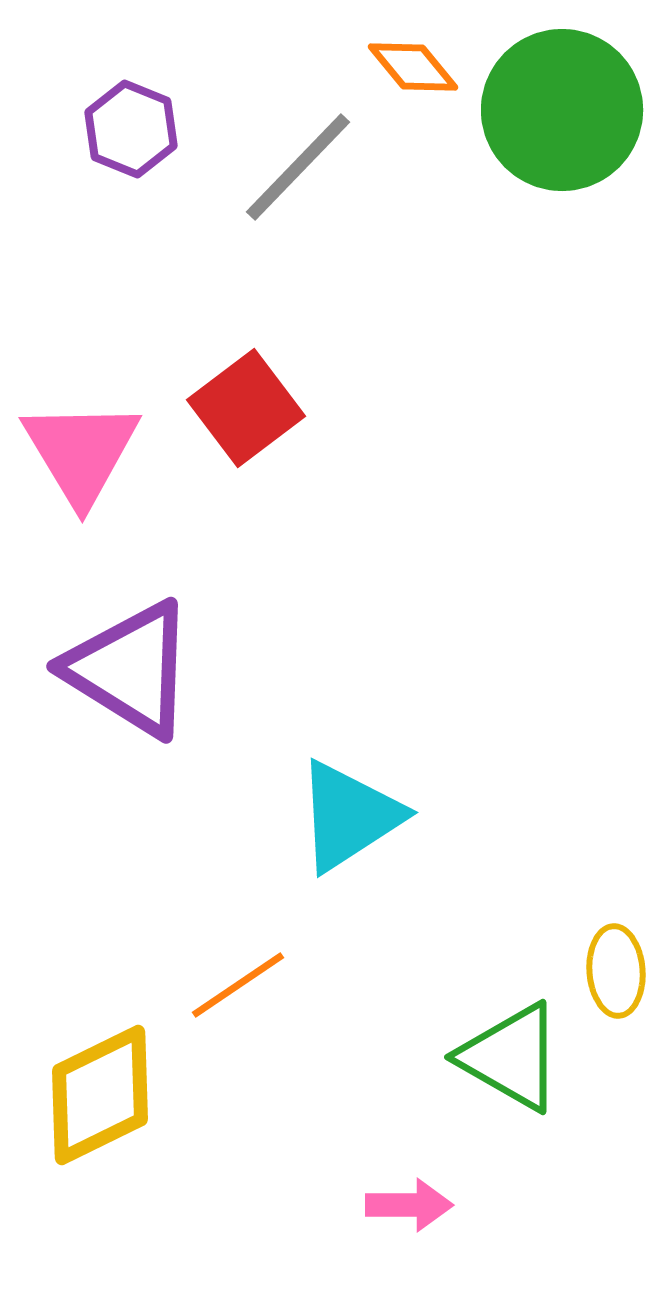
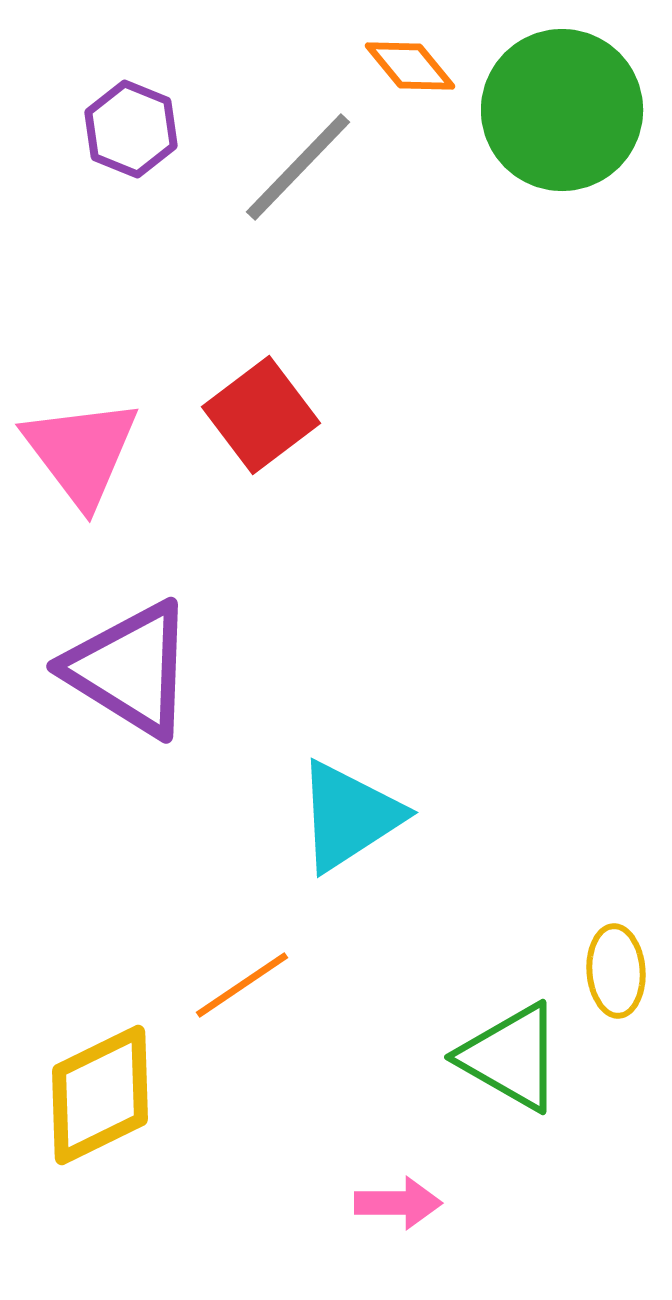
orange diamond: moved 3 px left, 1 px up
red square: moved 15 px right, 7 px down
pink triangle: rotated 6 degrees counterclockwise
orange line: moved 4 px right
pink arrow: moved 11 px left, 2 px up
